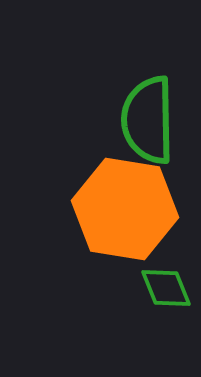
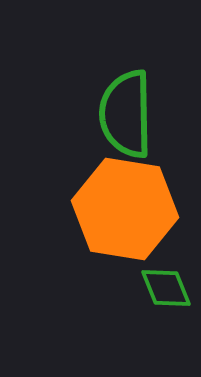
green semicircle: moved 22 px left, 6 px up
